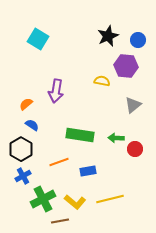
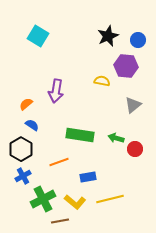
cyan square: moved 3 px up
green arrow: rotated 14 degrees clockwise
blue rectangle: moved 6 px down
